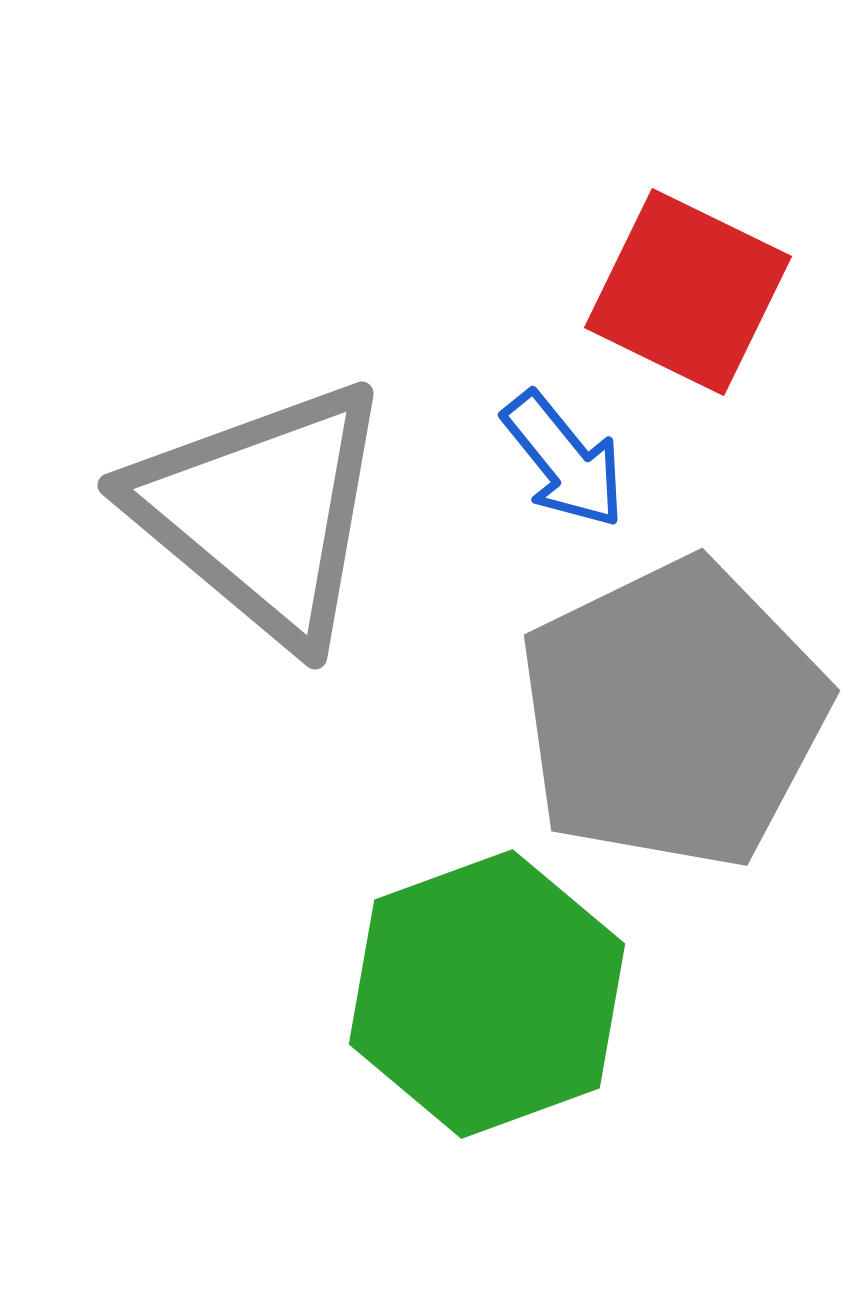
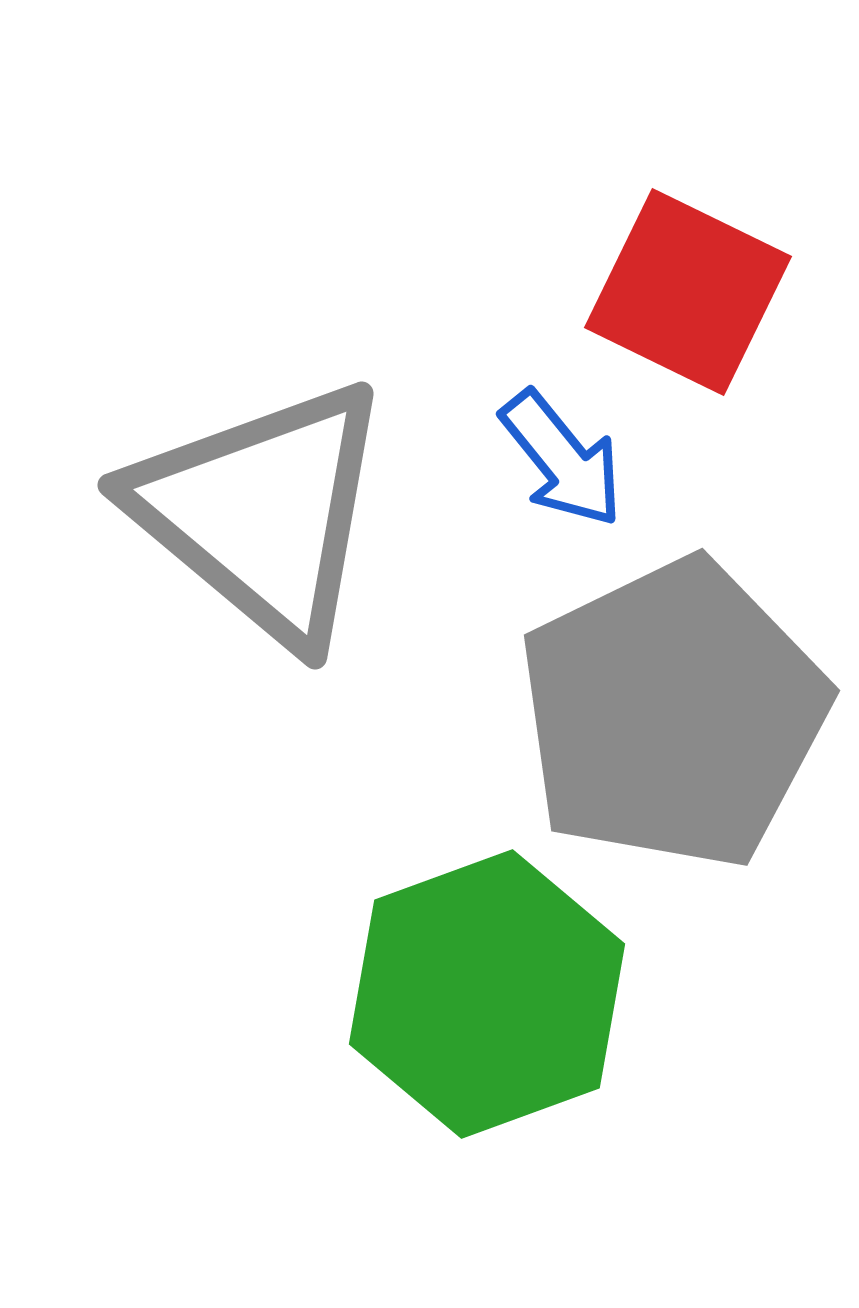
blue arrow: moved 2 px left, 1 px up
